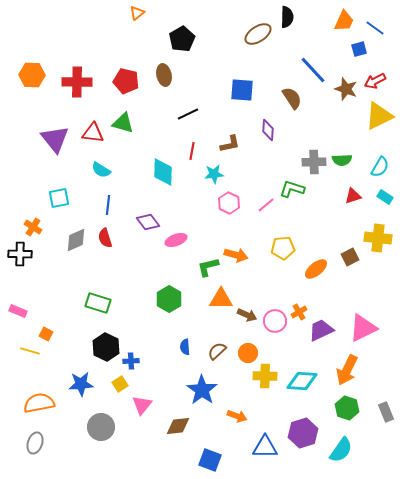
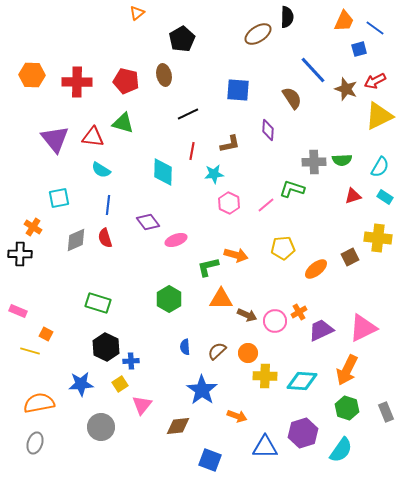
blue square at (242, 90): moved 4 px left
red triangle at (93, 133): moved 4 px down
